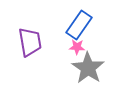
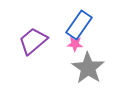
purple trapezoid: moved 3 px right, 1 px up; rotated 120 degrees counterclockwise
pink star: moved 2 px left, 3 px up
